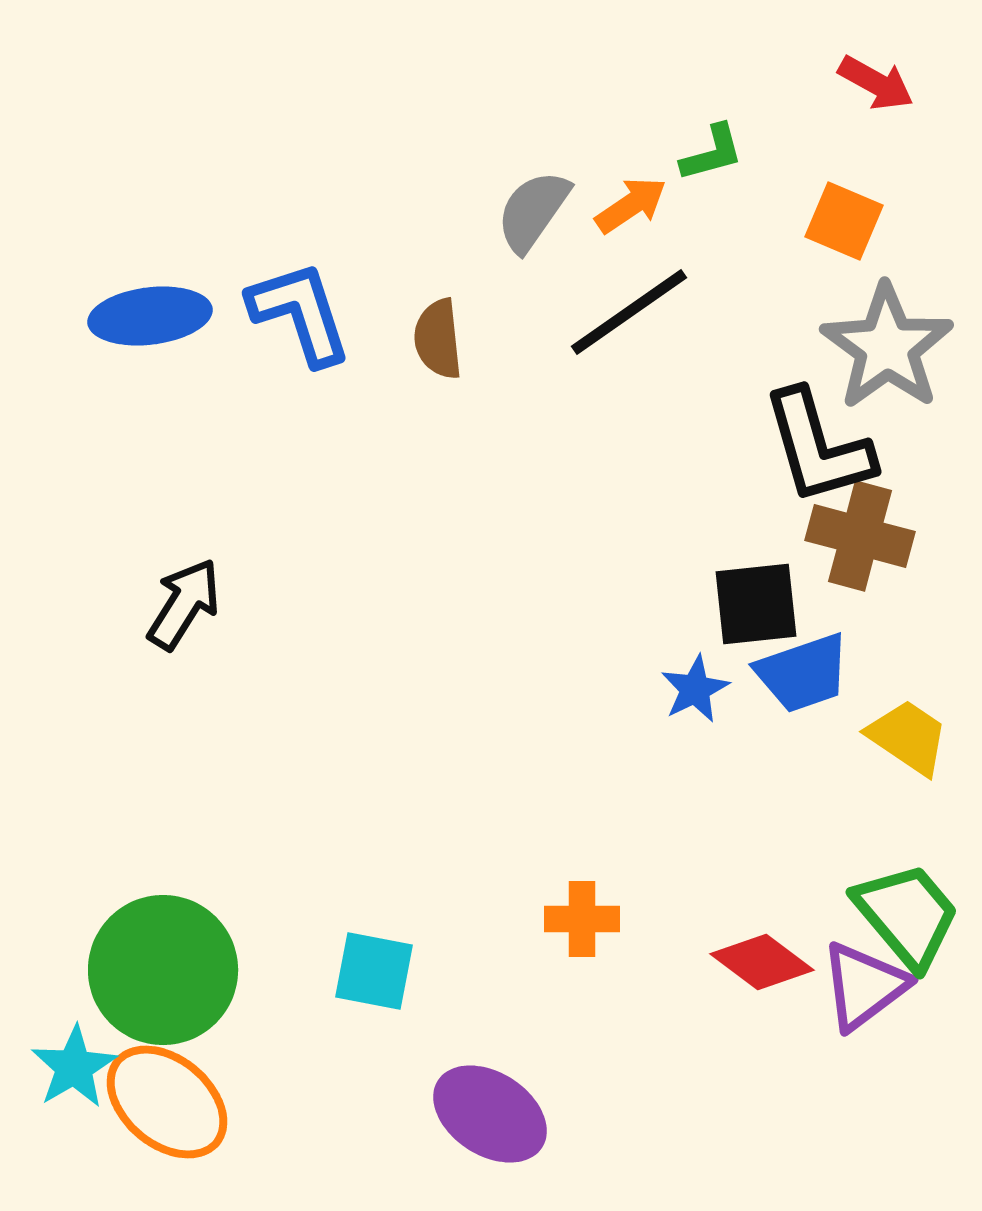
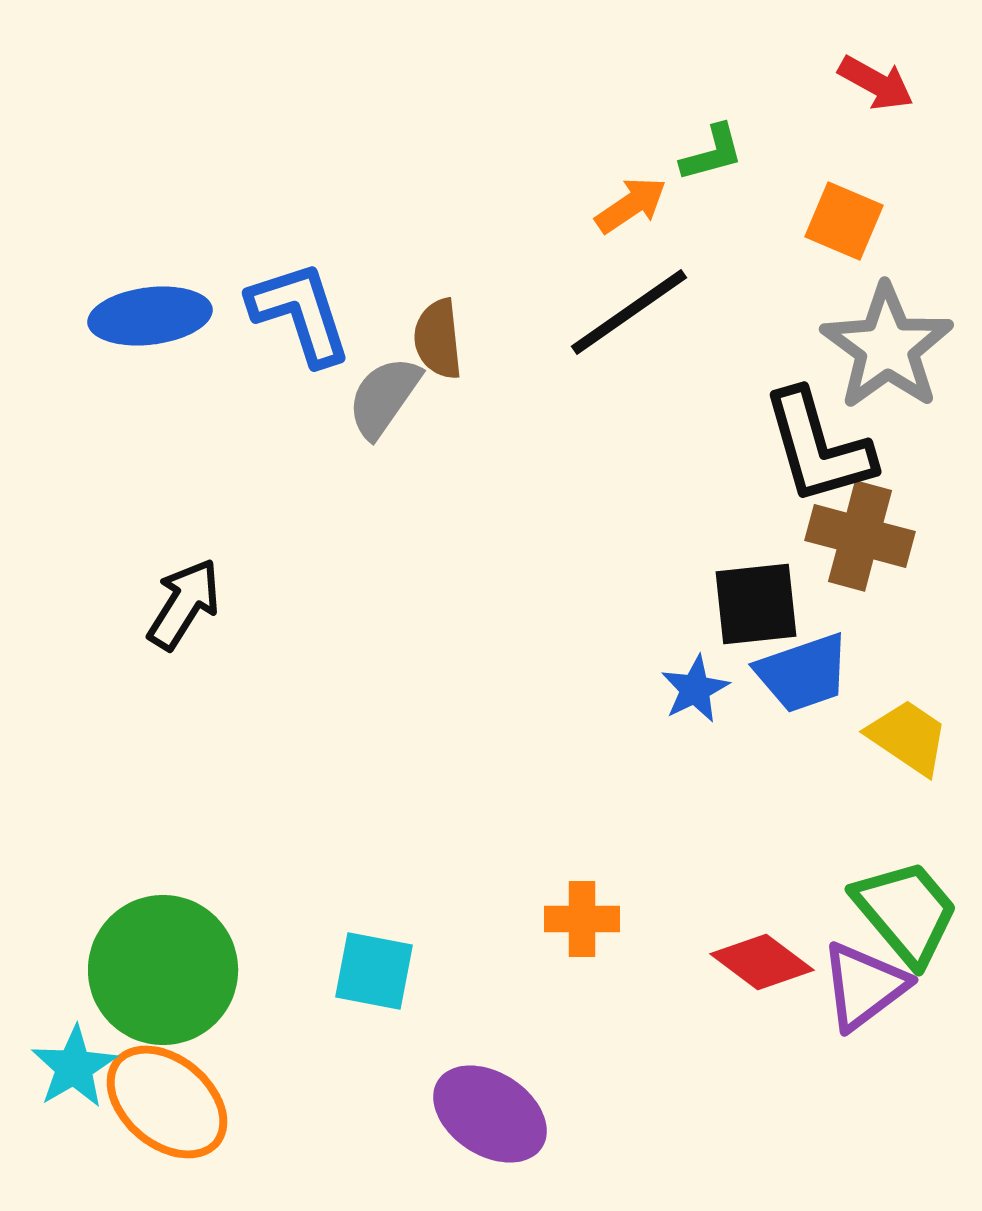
gray semicircle: moved 149 px left, 186 px down
green trapezoid: moved 1 px left, 3 px up
